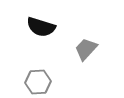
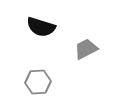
gray trapezoid: rotated 20 degrees clockwise
